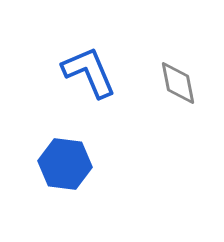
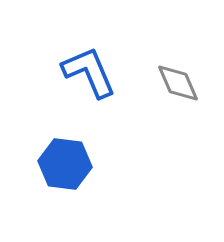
gray diamond: rotated 12 degrees counterclockwise
